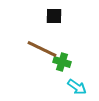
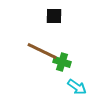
brown line: moved 2 px down
